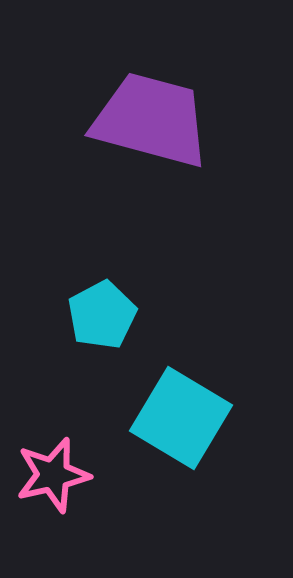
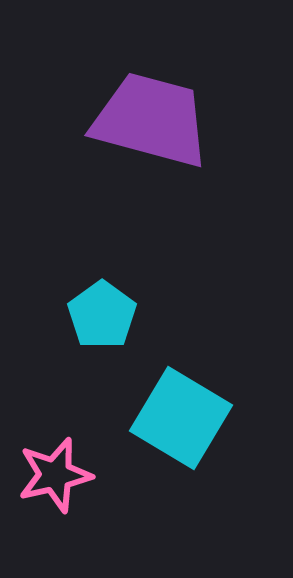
cyan pentagon: rotated 8 degrees counterclockwise
pink star: moved 2 px right
